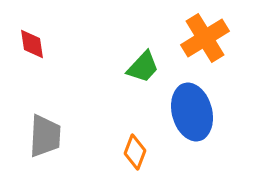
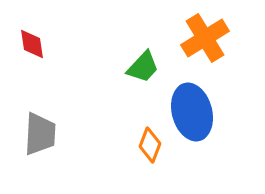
gray trapezoid: moved 5 px left, 2 px up
orange diamond: moved 15 px right, 7 px up
